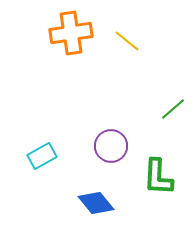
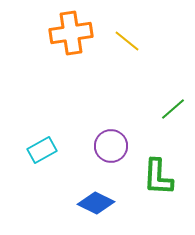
cyan rectangle: moved 6 px up
blue diamond: rotated 24 degrees counterclockwise
